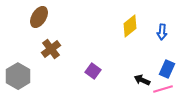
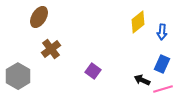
yellow diamond: moved 8 px right, 4 px up
blue rectangle: moved 5 px left, 5 px up
